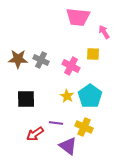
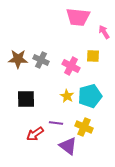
yellow square: moved 2 px down
cyan pentagon: rotated 20 degrees clockwise
